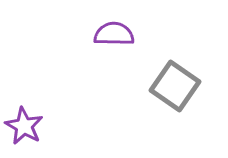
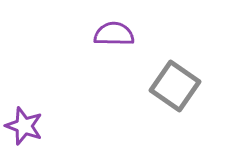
purple star: rotated 9 degrees counterclockwise
